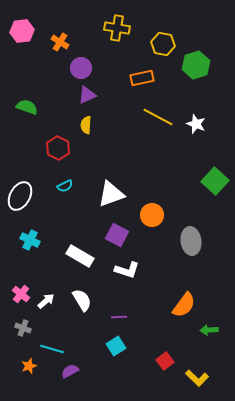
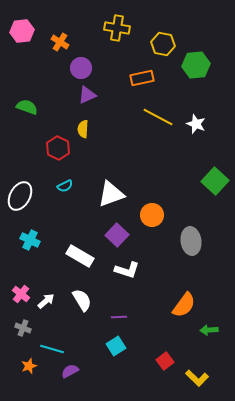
green hexagon: rotated 12 degrees clockwise
yellow semicircle: moved 3 px left, 4 px down
purple square: rotated 15 degrees clockwise
